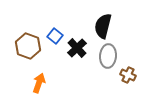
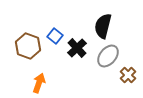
gray ellipse: rotated 35 degrees clockwise
brown cross: rotated 21 degrees clockwise
